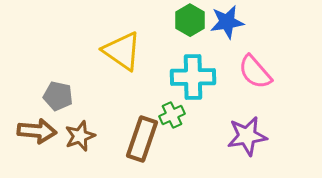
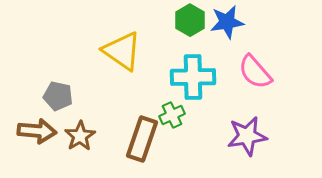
brown star: rotated 12 degrees counterclockwise
